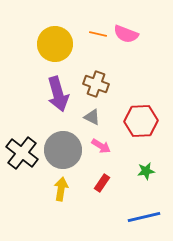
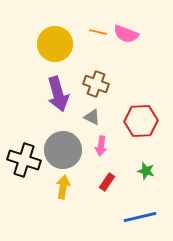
orange line: moved 2 px up
pink arrow: rotated 66 degrees clockwise
black cross: moved 2 px right, 7 px down; rotated 20 degrees counterclockwise
green star: rotated 24 degrees clockwise
red rectangle: moved 5 px right, 1 px up
yellow arrow: moved 2 px right, 2 px up
blue line: moved 4 px left
